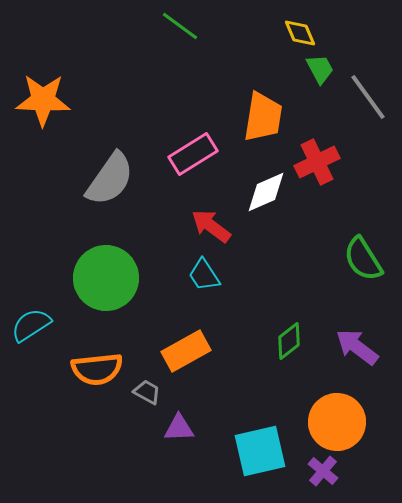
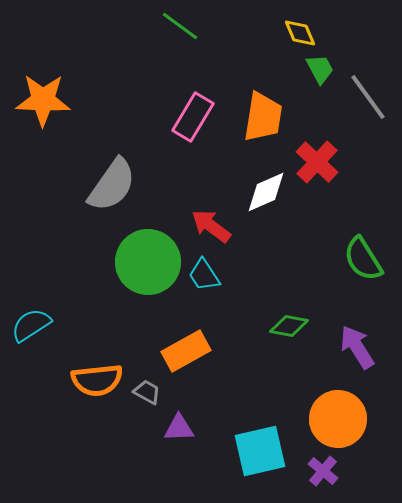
pink rectangle: moved 37 px up; rotated 27 degrees counterclockwise
red cross: rotated 21 degrees counterclockwise
gray semicircle: moved 2 px right, 6 px down
green circle: moved 42 px right, 16 px up
green diamond: moved 15 px up; rotated 48 degrees clockwise
purple arrow: rotated 21 degrees clockwise
orange semicircle: moved 11 px down
orange circle: moved 1 px right, 3 px up
